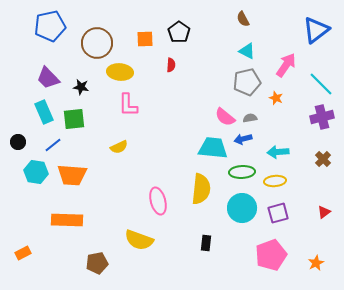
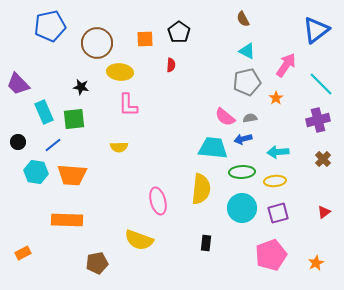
purple trapezoid at (48, 78): moved 30 px left, 6 px down
orange star at (276, 98): rotated 16 degrees clockwise
purple cross at (322, 117): moved 4 px left, 3 px down
yellow semicircle at (119, 147): rotated 24 degrees clockwise
